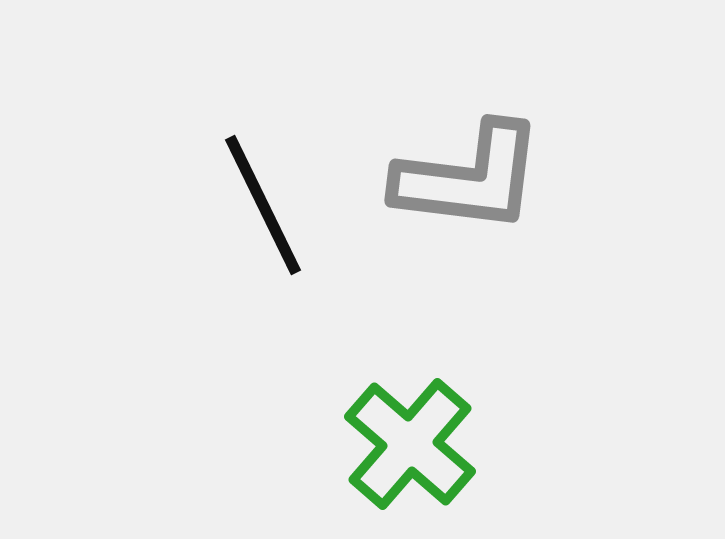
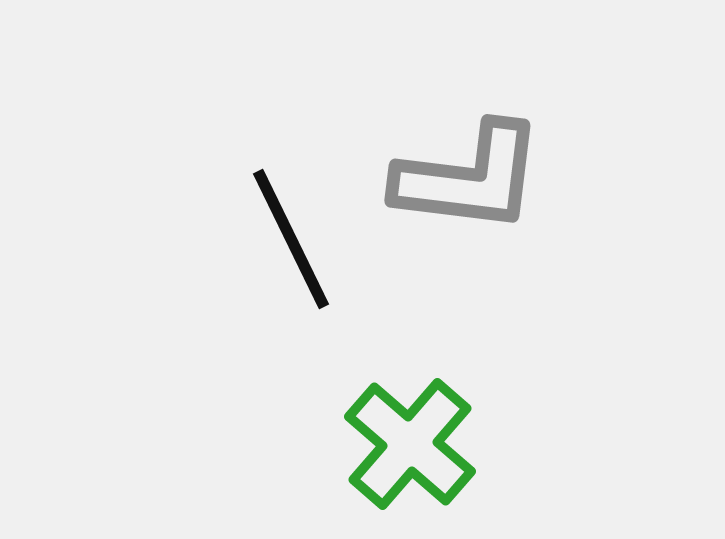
black line: moved 28 px right, 34 px down
